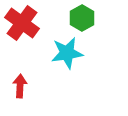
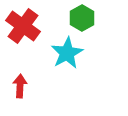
red cross: moved 1 px right, 3 px down
cyan star: rotated 20 degrees counterclockwise
